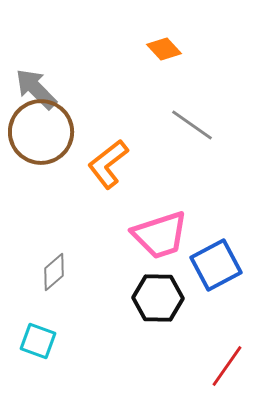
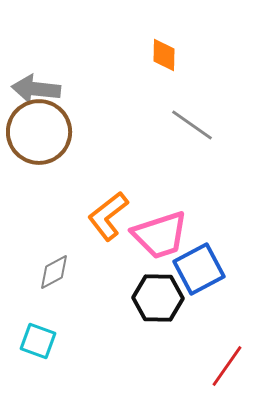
orange diamond: moved 6 px down; rotated 44 degrees clockwise
gray arrow: rotated 39 degrees counterclockwise
brown circle: moved 2 px left
orange L-shape: moved 52 px down
blue square: moved 17 px left, 4 px down
gray diamond: rotated 12 degrees clockwise
